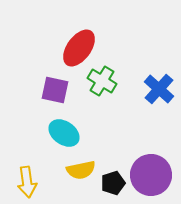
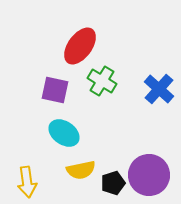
red ellipse: moved 1 px right, 2 px up
purple circle: moved 2 px left
